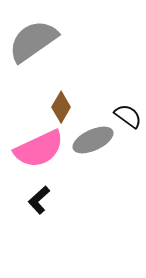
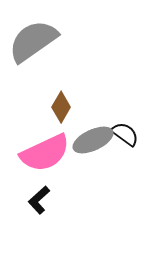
black semicircle: moved 3 px left, 18 px down
pink semicircle: moved 6 px right, 4 px down
